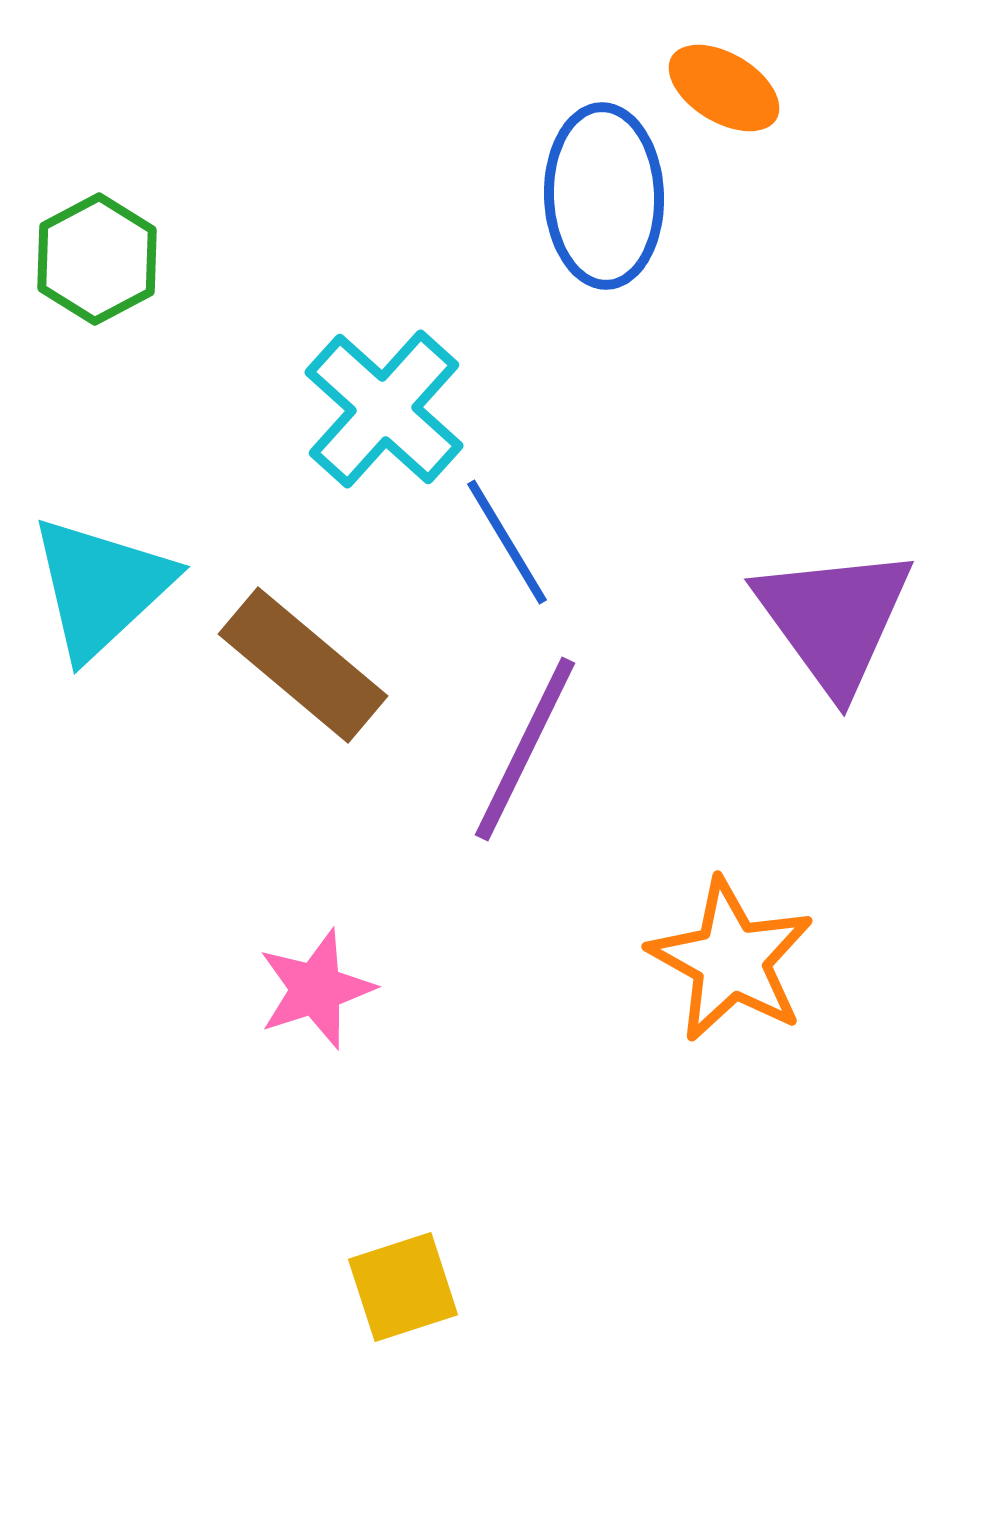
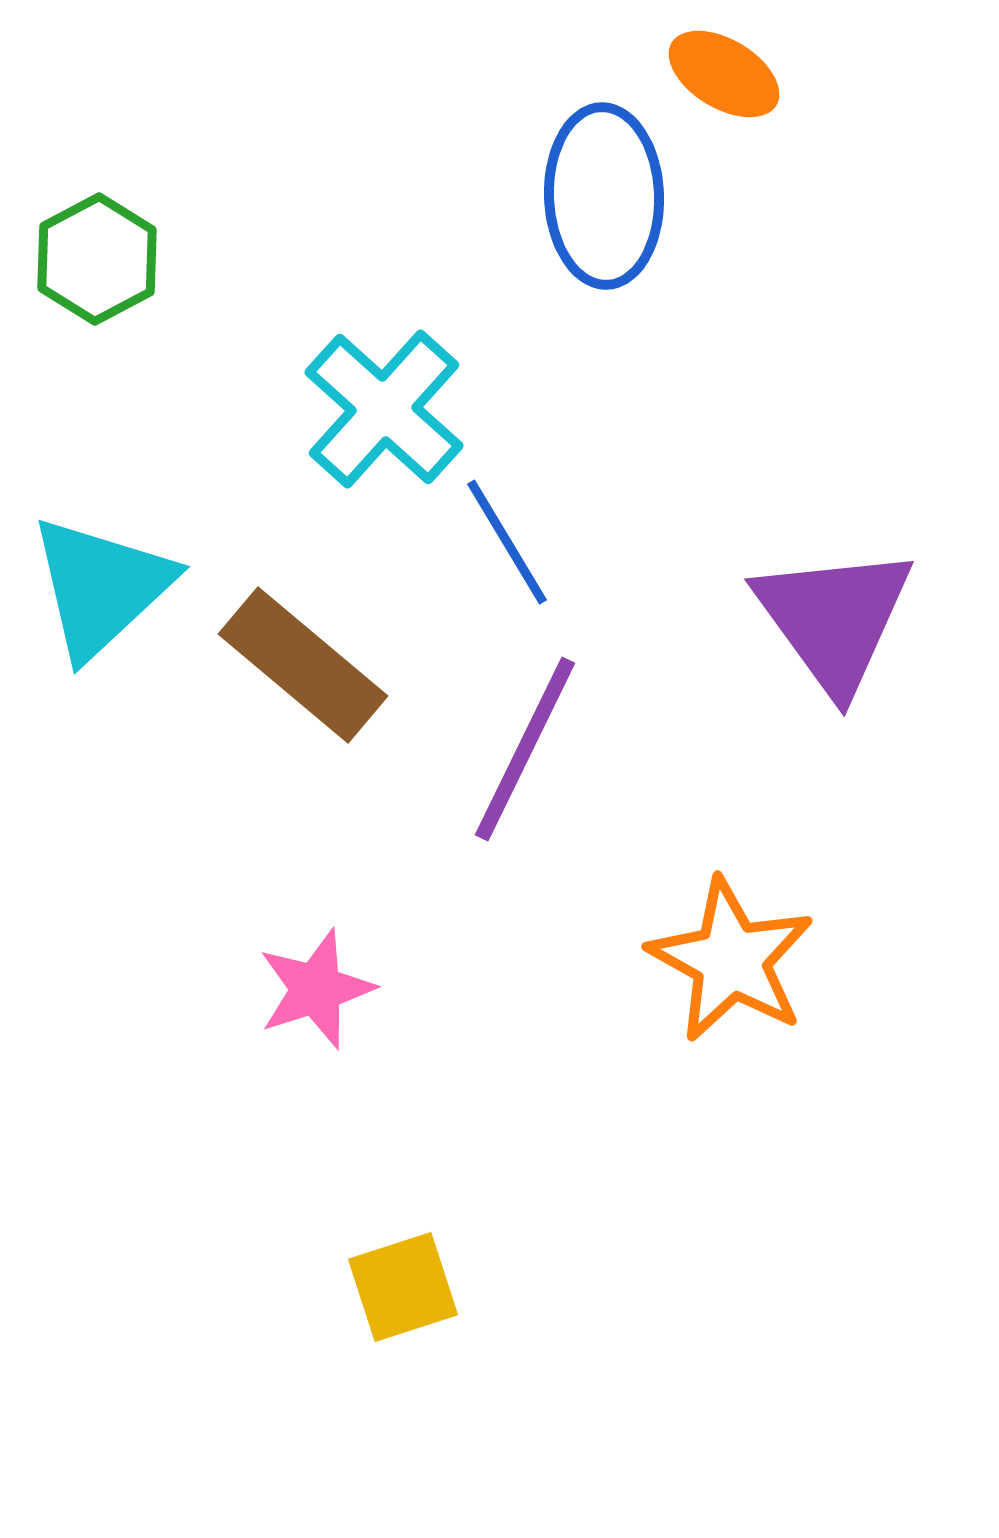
orange ellipse: moved 14 px up
